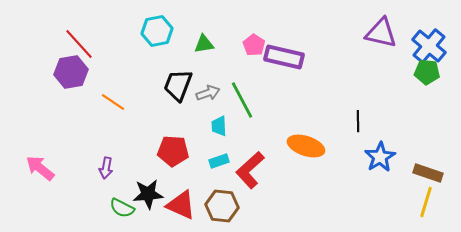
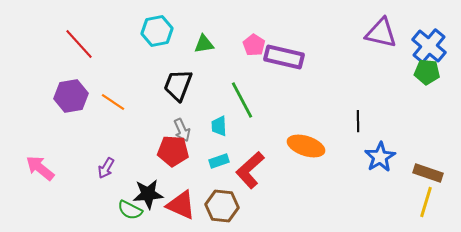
purple hexagon: moved 24 px down
gray arrow: moved 26 px left, 37 px down; rotated 85 degrees clockwise
purple arrow: rotated 20 degrees clockwise
green semicircle: moved 8 px right, 2 px down
